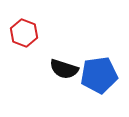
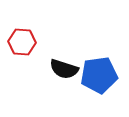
red hexagon: moved 2 px left, 9 px down; rotated 16 degrees counterclockwise
